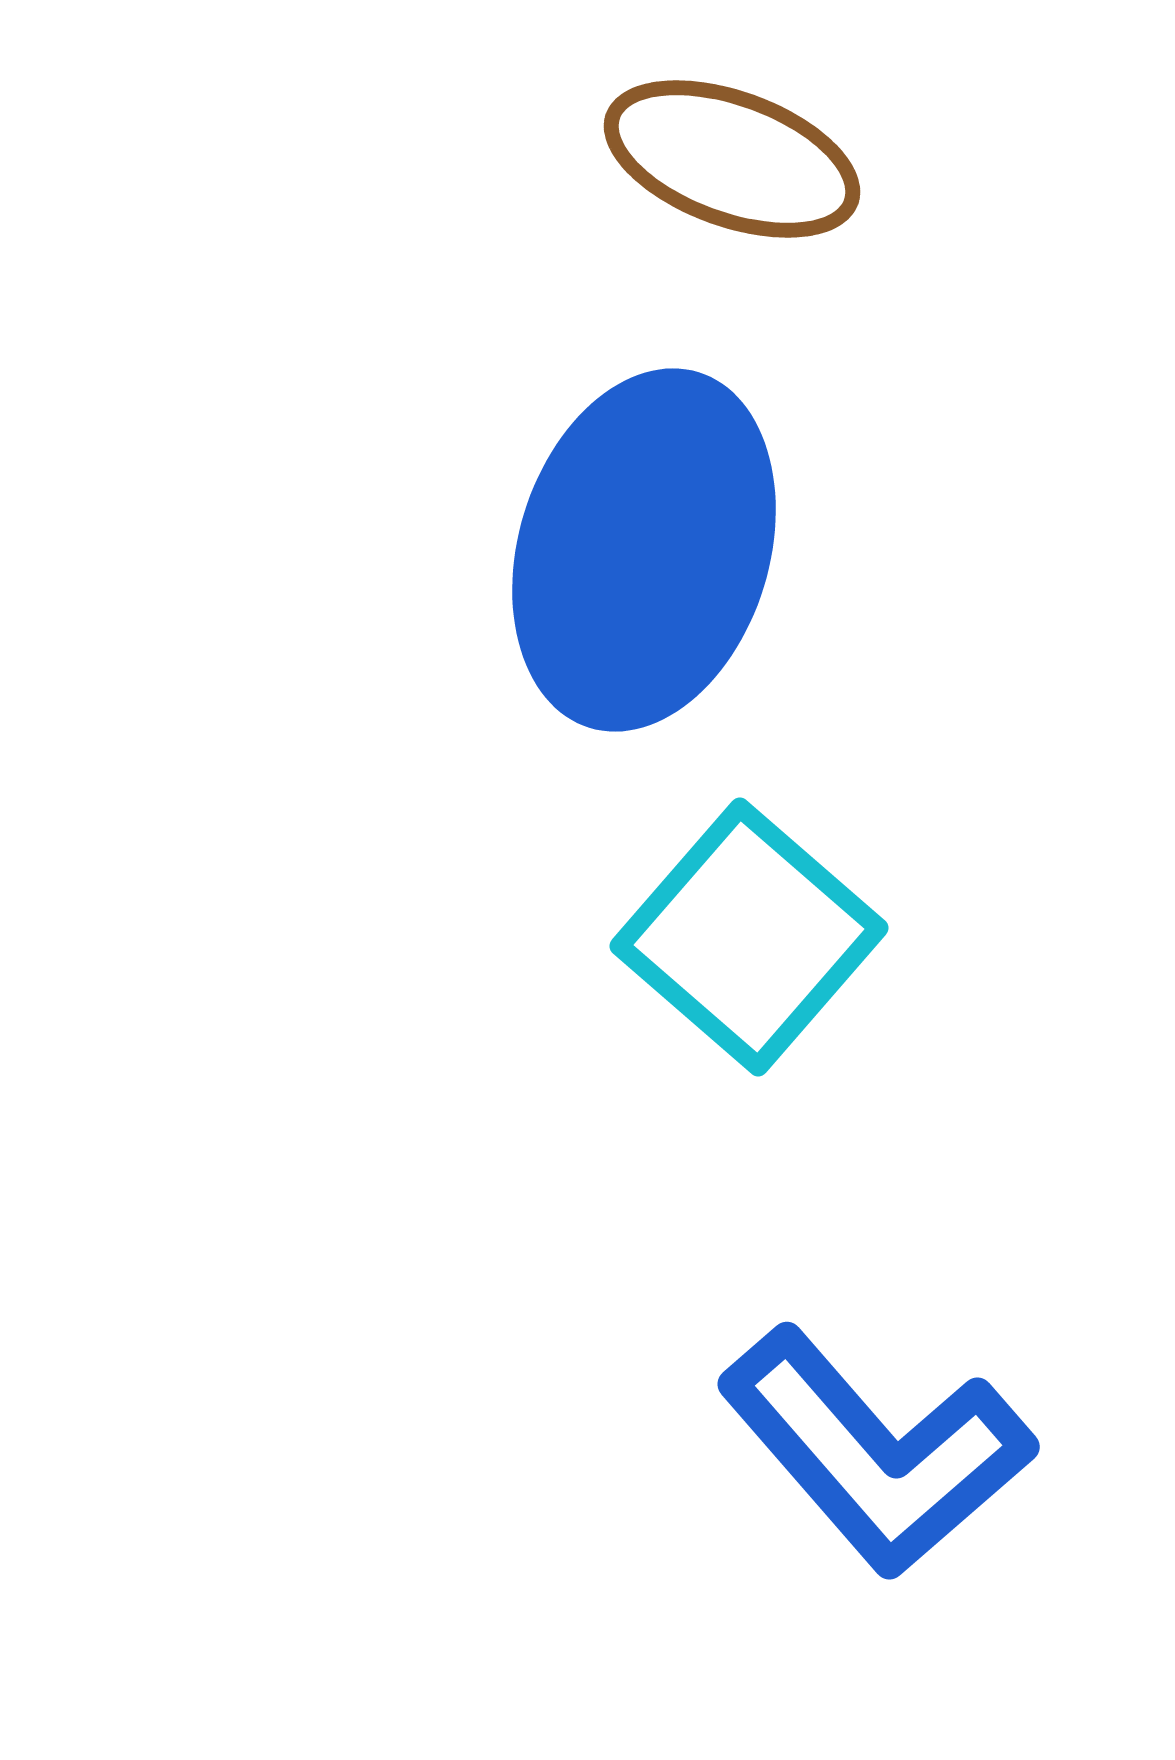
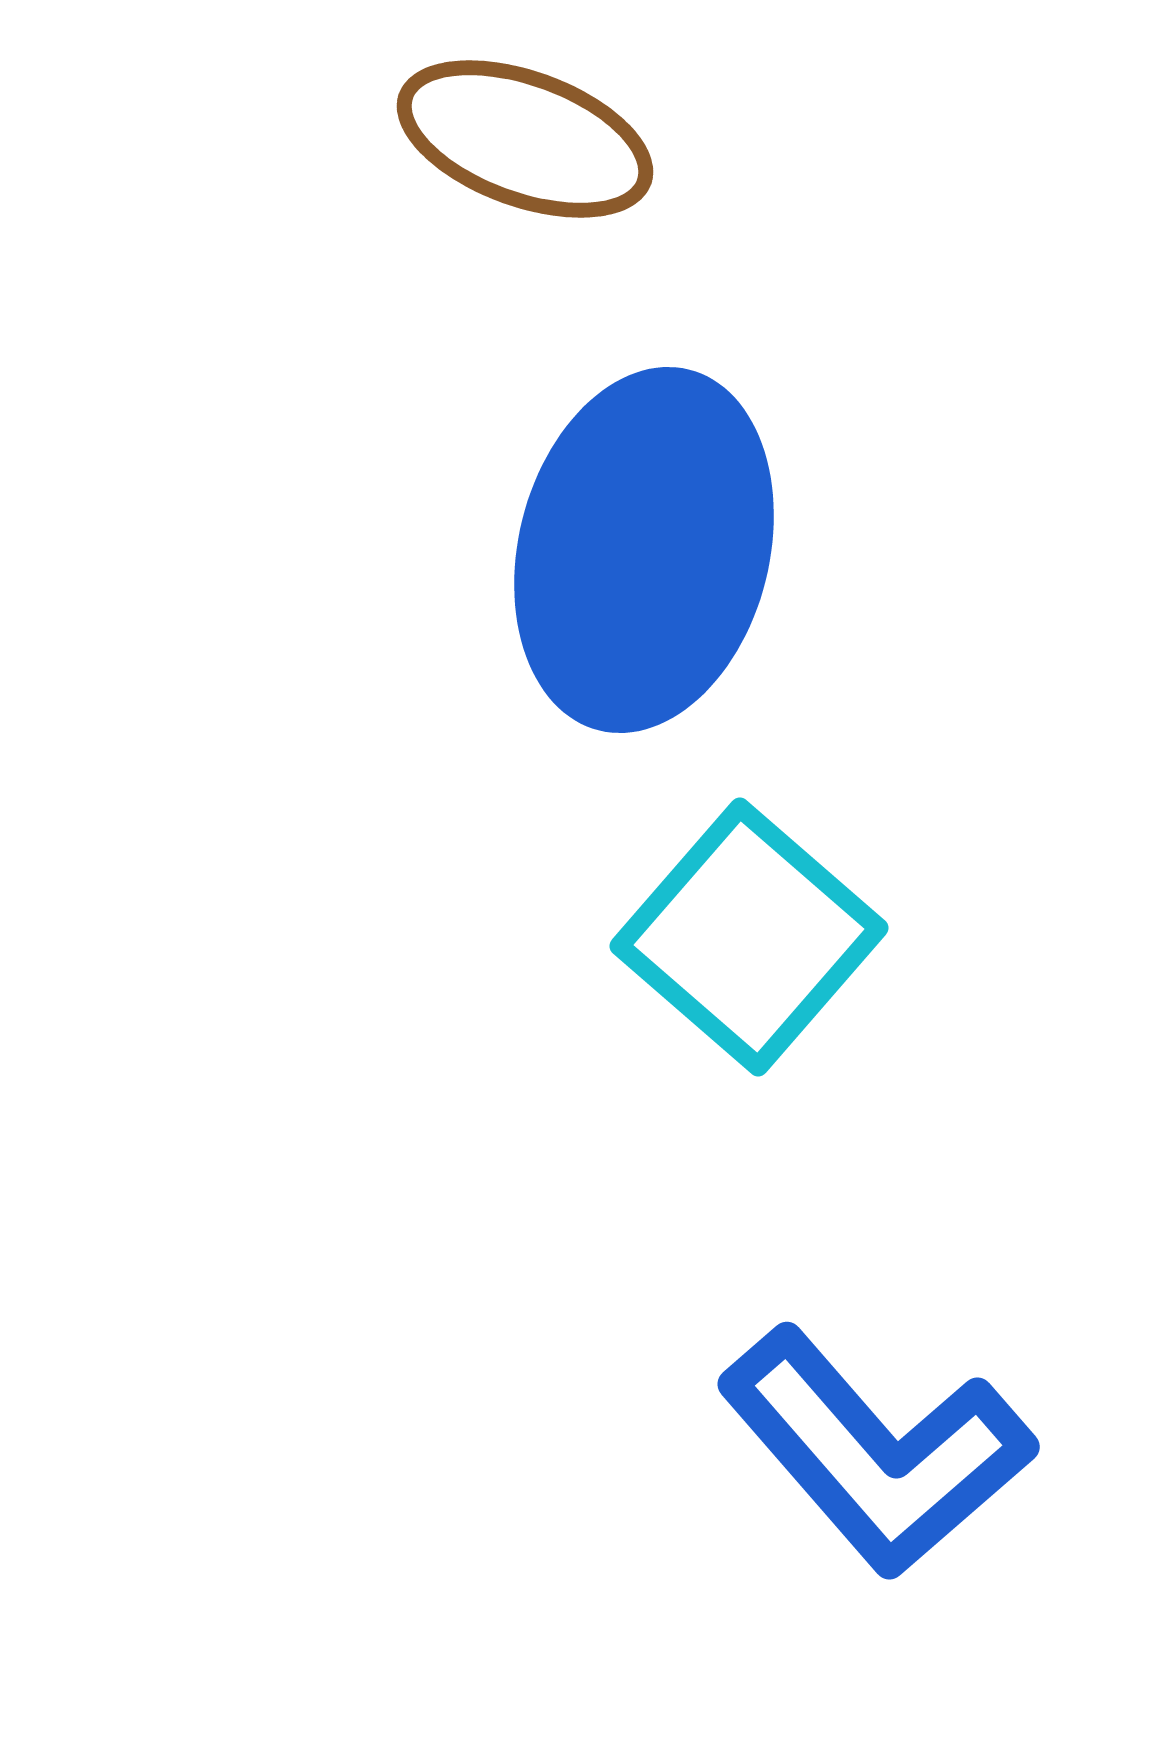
brown ellipse: moved 207 px left, 20 px up
blue ellipse: rotated 3 degrees counterclockwise
